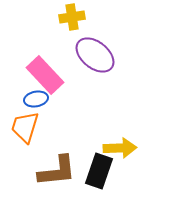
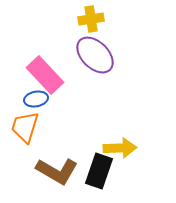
yellow cross: moved 19 px right, 2 px down
purple ellipse: rotated 6 degrees clockwise
brown L-shape: rotated 36 degrees clockwise
